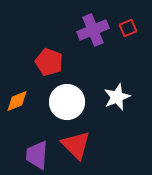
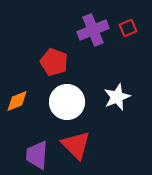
red pentagon: moved 5 px right
